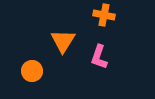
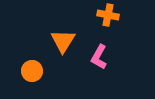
orange cross: moved 4 px right
pink L-shape: rotated 10 degrees clockwise
